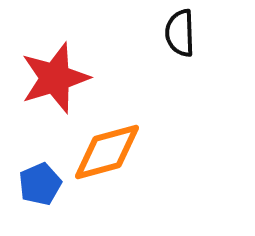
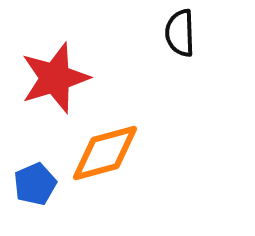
orange diamond: moved 2 px left, 1 px down
blue pentagon: moved 5 px left
